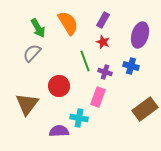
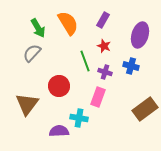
red star: moved 1 px right, 4 px down
